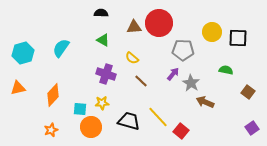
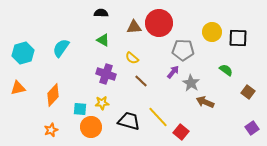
green semicircle: rotated 24 degrees clockwise
purple arrow: moved 2 px up
red square: moved 1 px down
